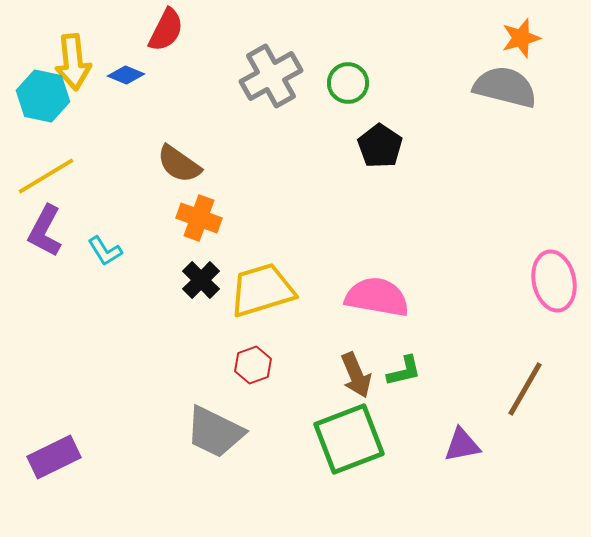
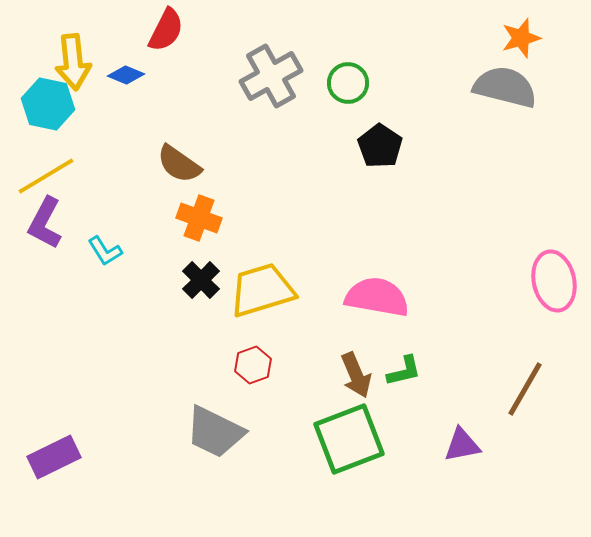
cyan hexagon: moved 5 px right, 8 px down
purple L-shape: moved 8 px up
